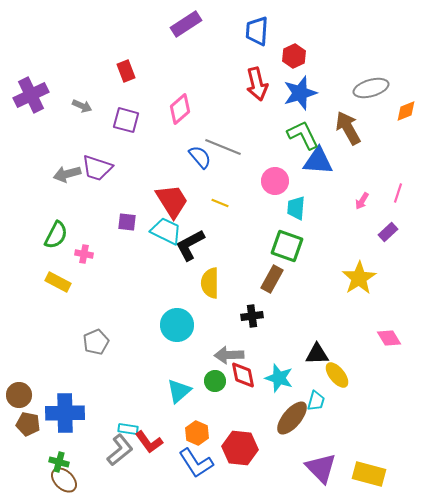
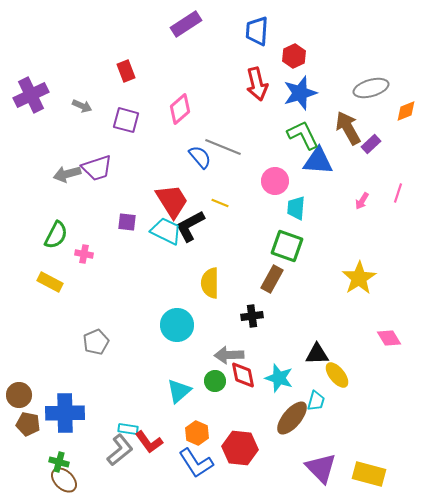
purple trapezoid at (97, 168): rotated 36 degrees counterclockwise
purple rectangle at (388, 232): moved 17 px left, 88 px up
black L-shape at (190, 245): moved 19 px up
yellow rectangle at (58, 282): moved 8 px left
